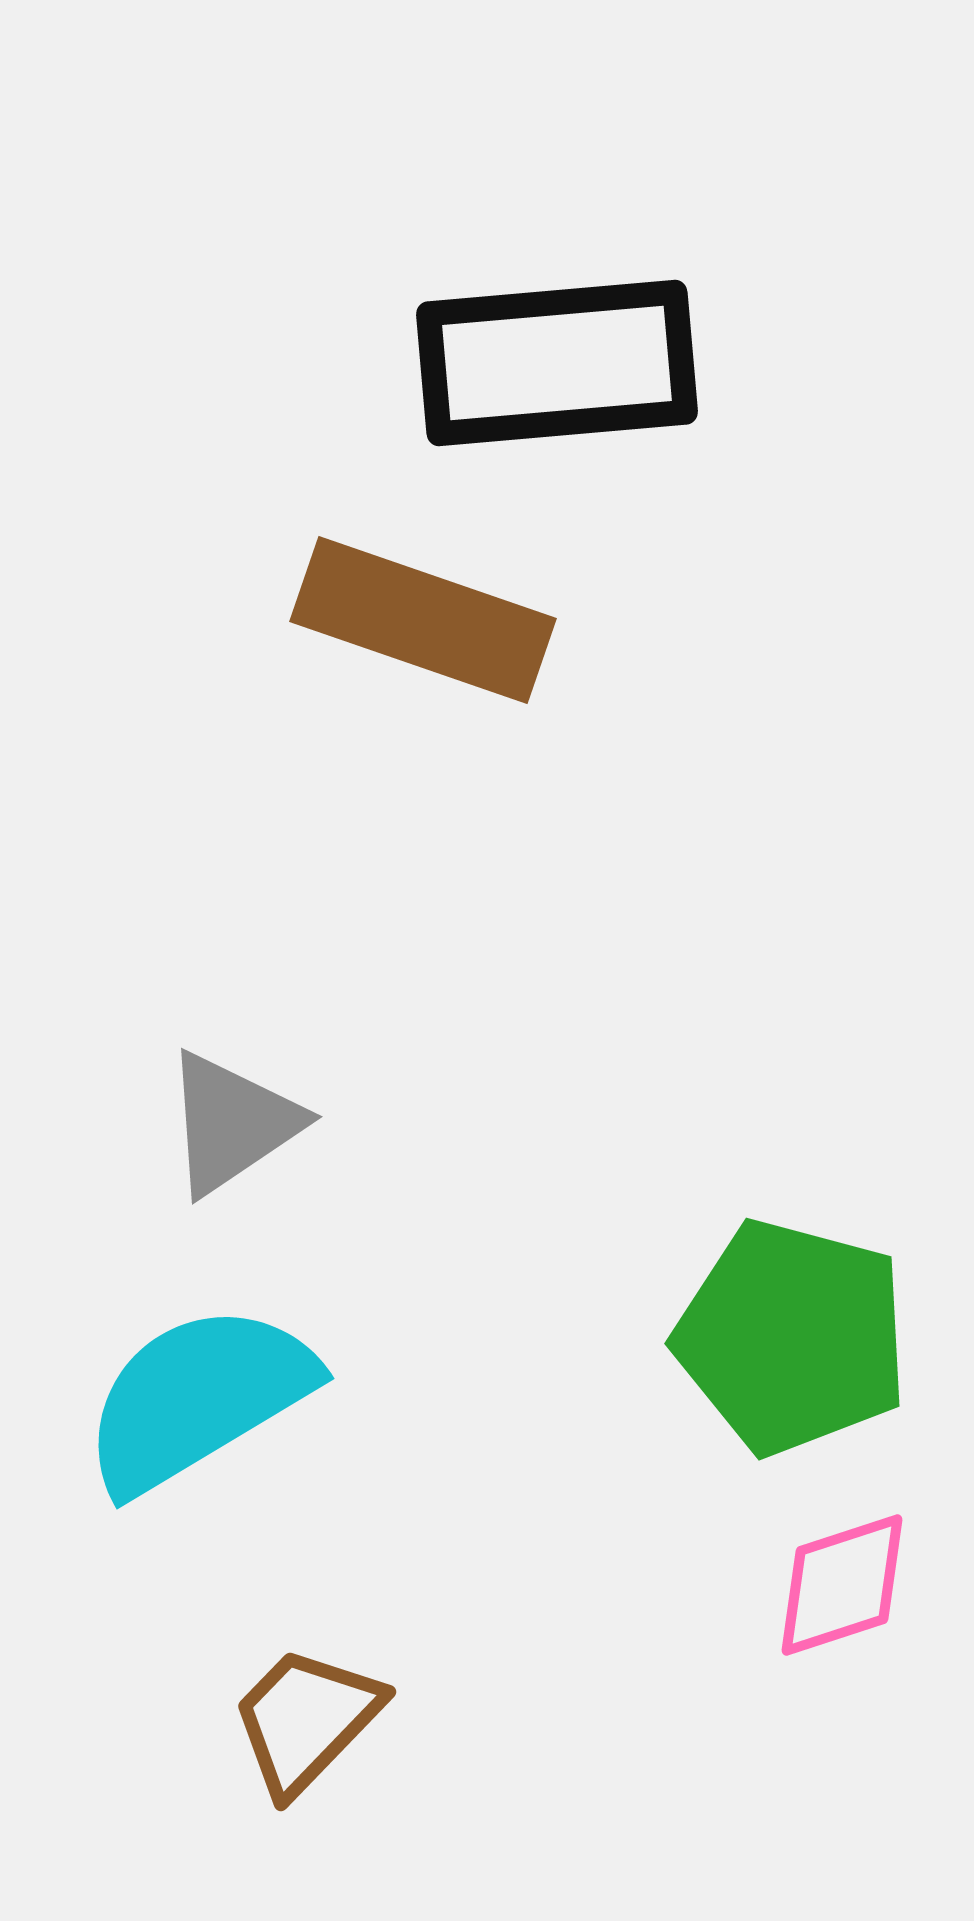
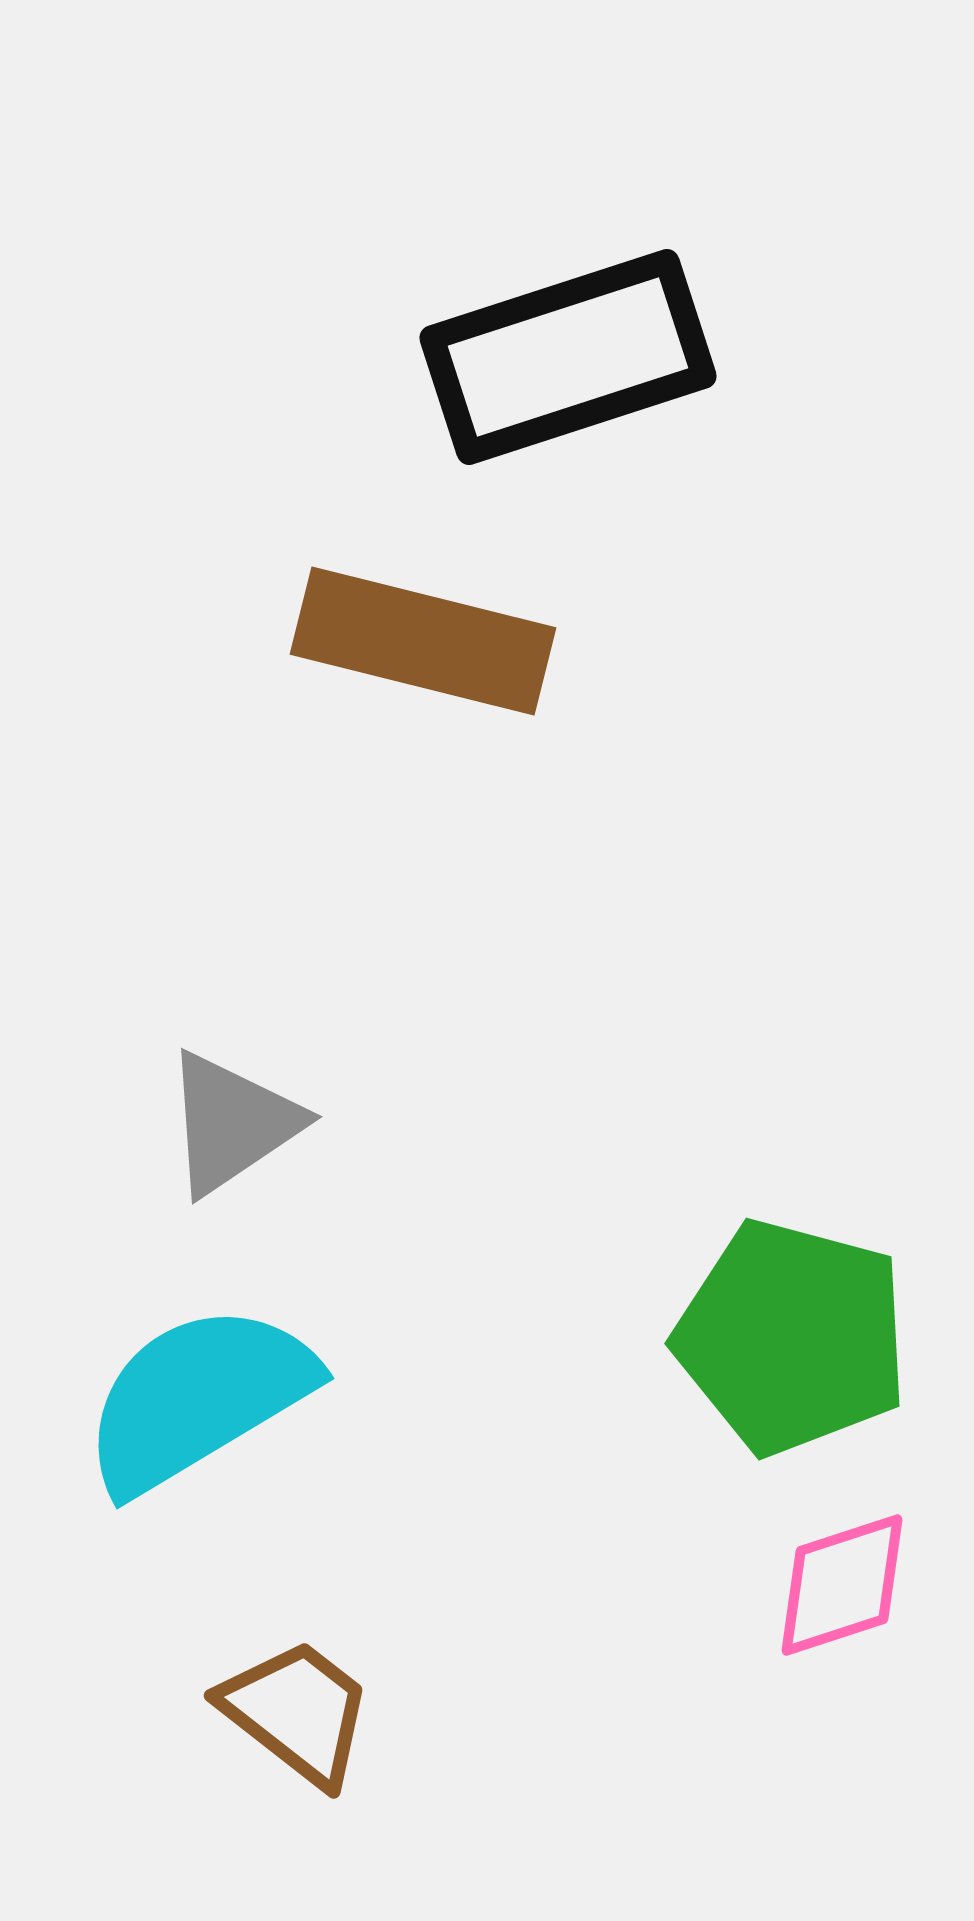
black rectangle: moved 11 px right, 6 px up; rotated 13 degrees counterclockwise
brown rectangle: moved 21 px down; rotated 5 degrees counterclockwise
brown trapezoid: moved 9 px left, 8 px up; rotated 84 degrees clockwise
